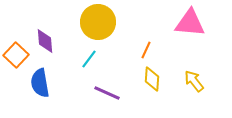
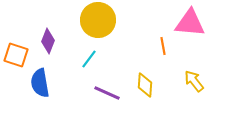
yellow circle: moved 2 px up
purple diamond: moved 3 px right; rotated 25 degrees clockwise
orange line: moved 17 px right, 4 px up; rotated 36 degrees counterclockwise
orange square: rotated 25 degrees counterclockwise
yellow diamond: moved 7 px left, 6 px down
